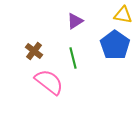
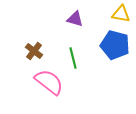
yellow triangle: moved 2 px left, 1 px up
purple triangle: moved 2 px up; rotated 48 degrees clockwise
blue pentagon: rotated 20 degrees counterclockwise
